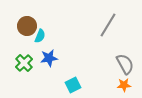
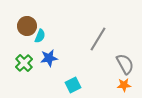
gray line: moved 10 px left, 14 px down
